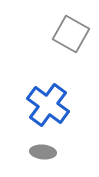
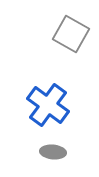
gray ellipse: moved 10 px right
